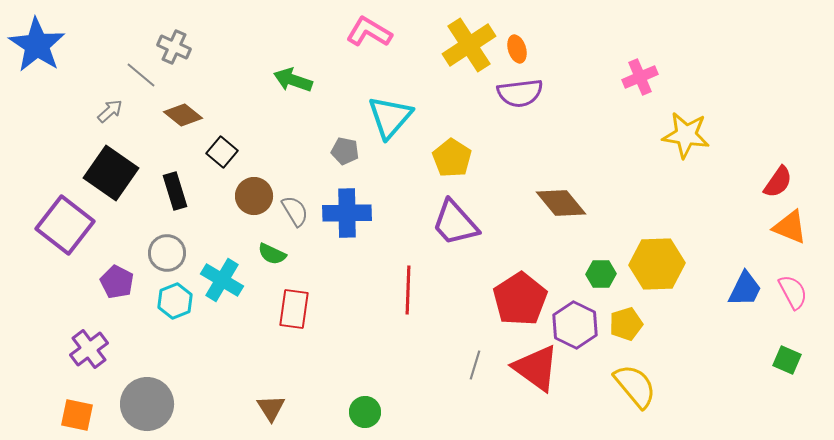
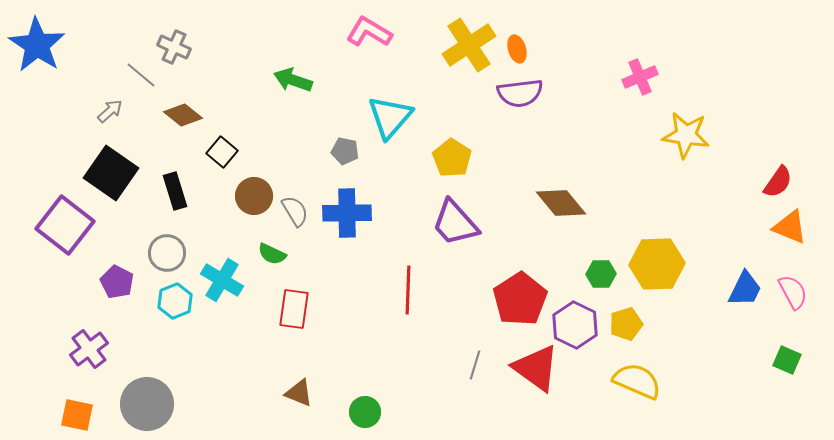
yellow semicircle at (635, 386): moved 2 px right, 5 px up; rotated 27 degrees counterclockwise
brown triangle at (271, 408): moved 28 px right, 15 px up; rotated 36 degrees counterclockwise
